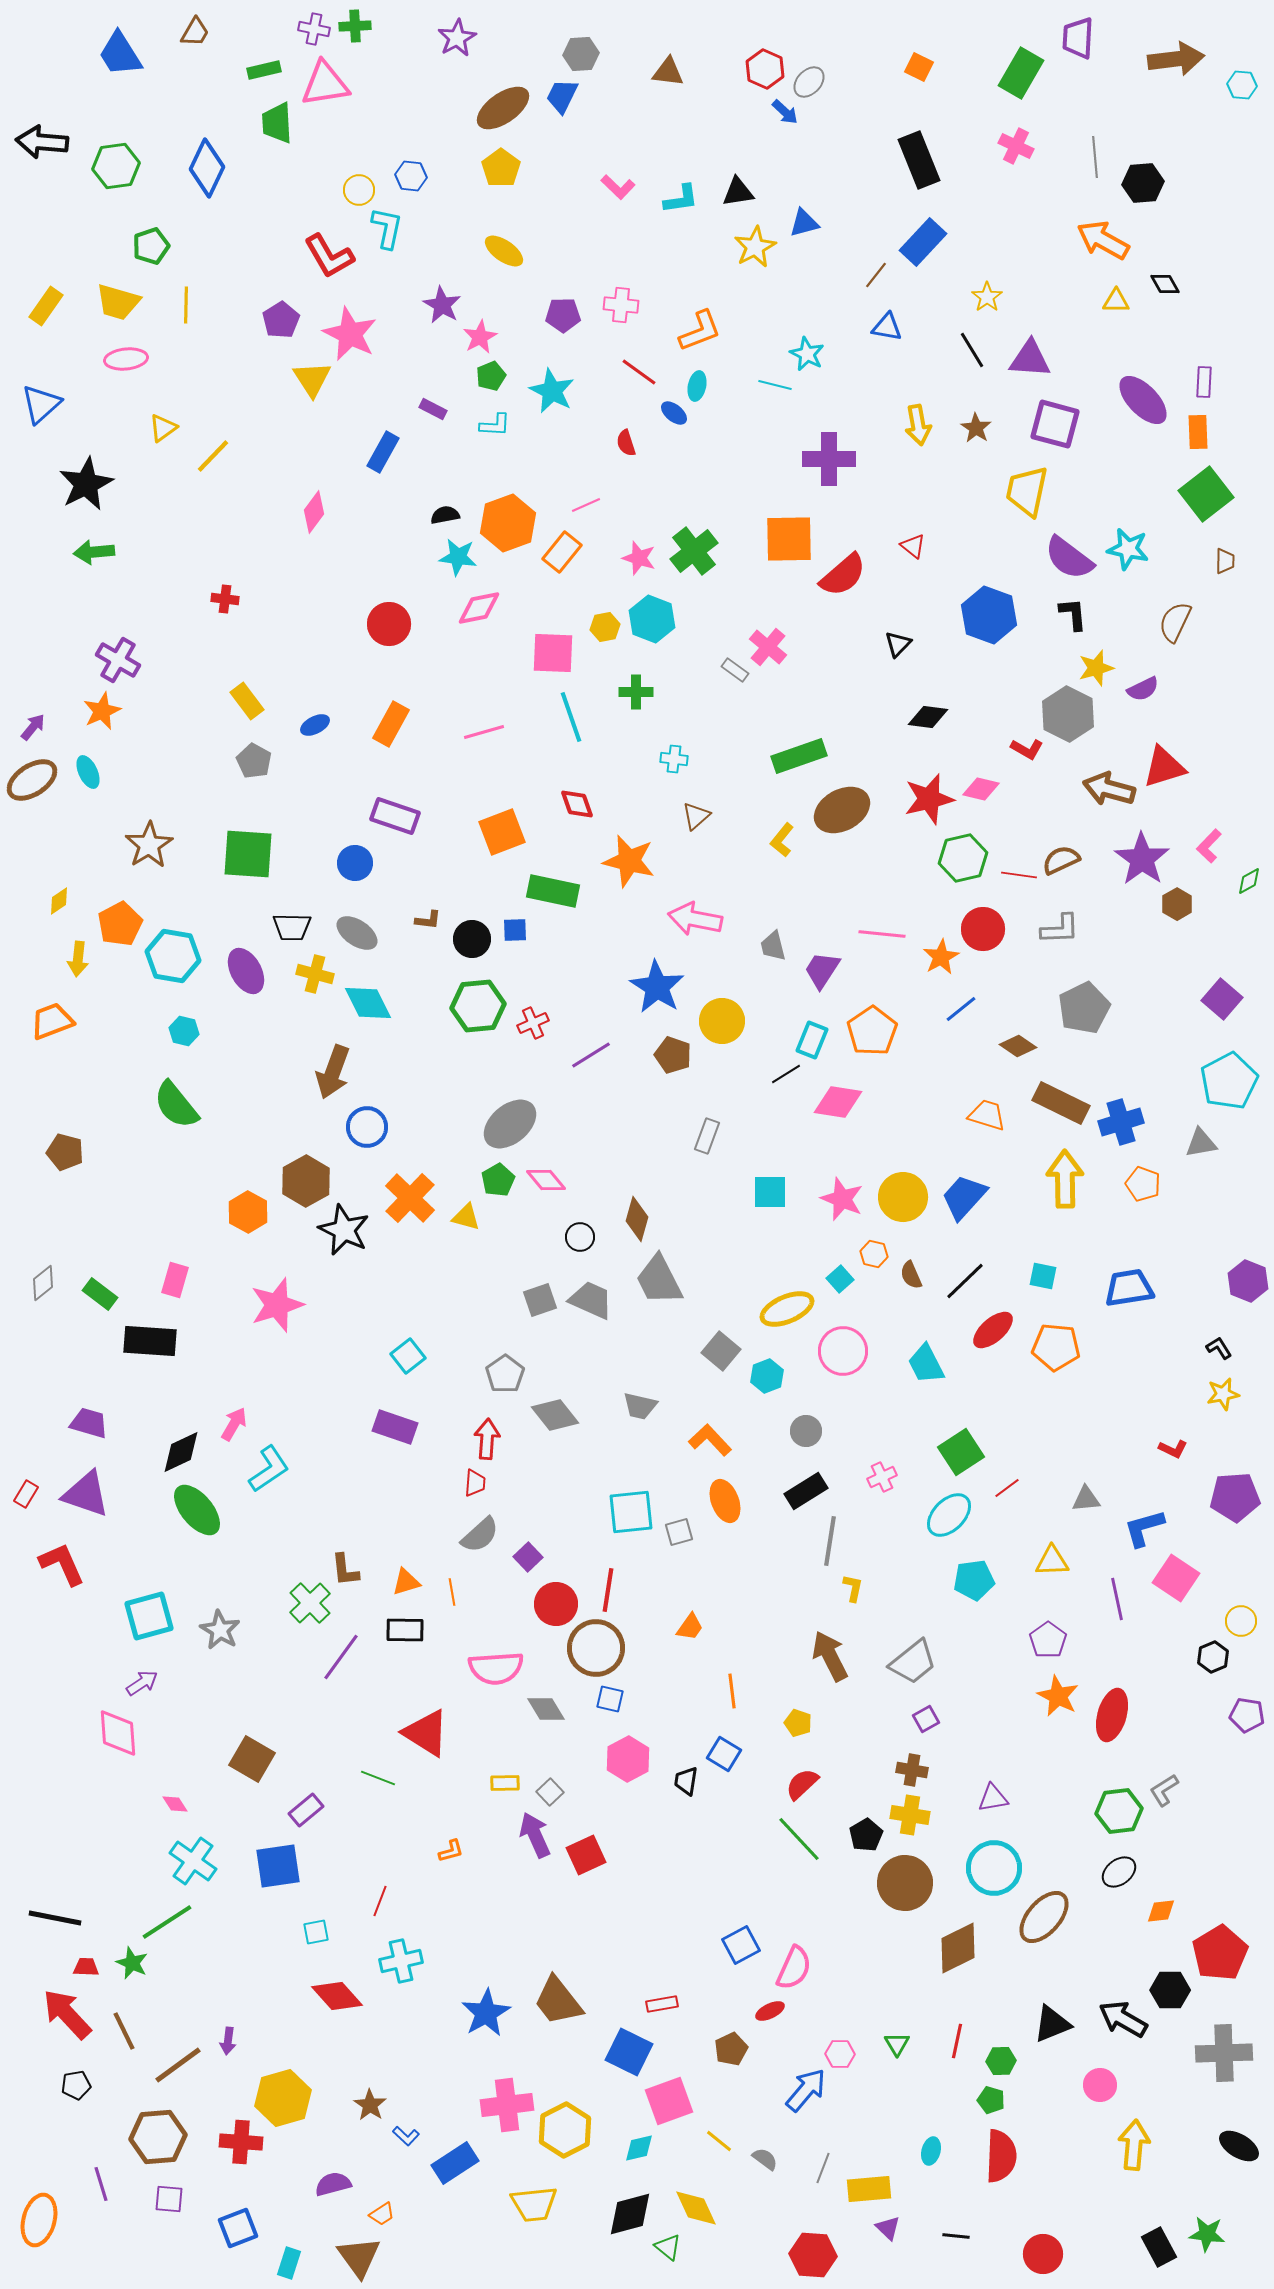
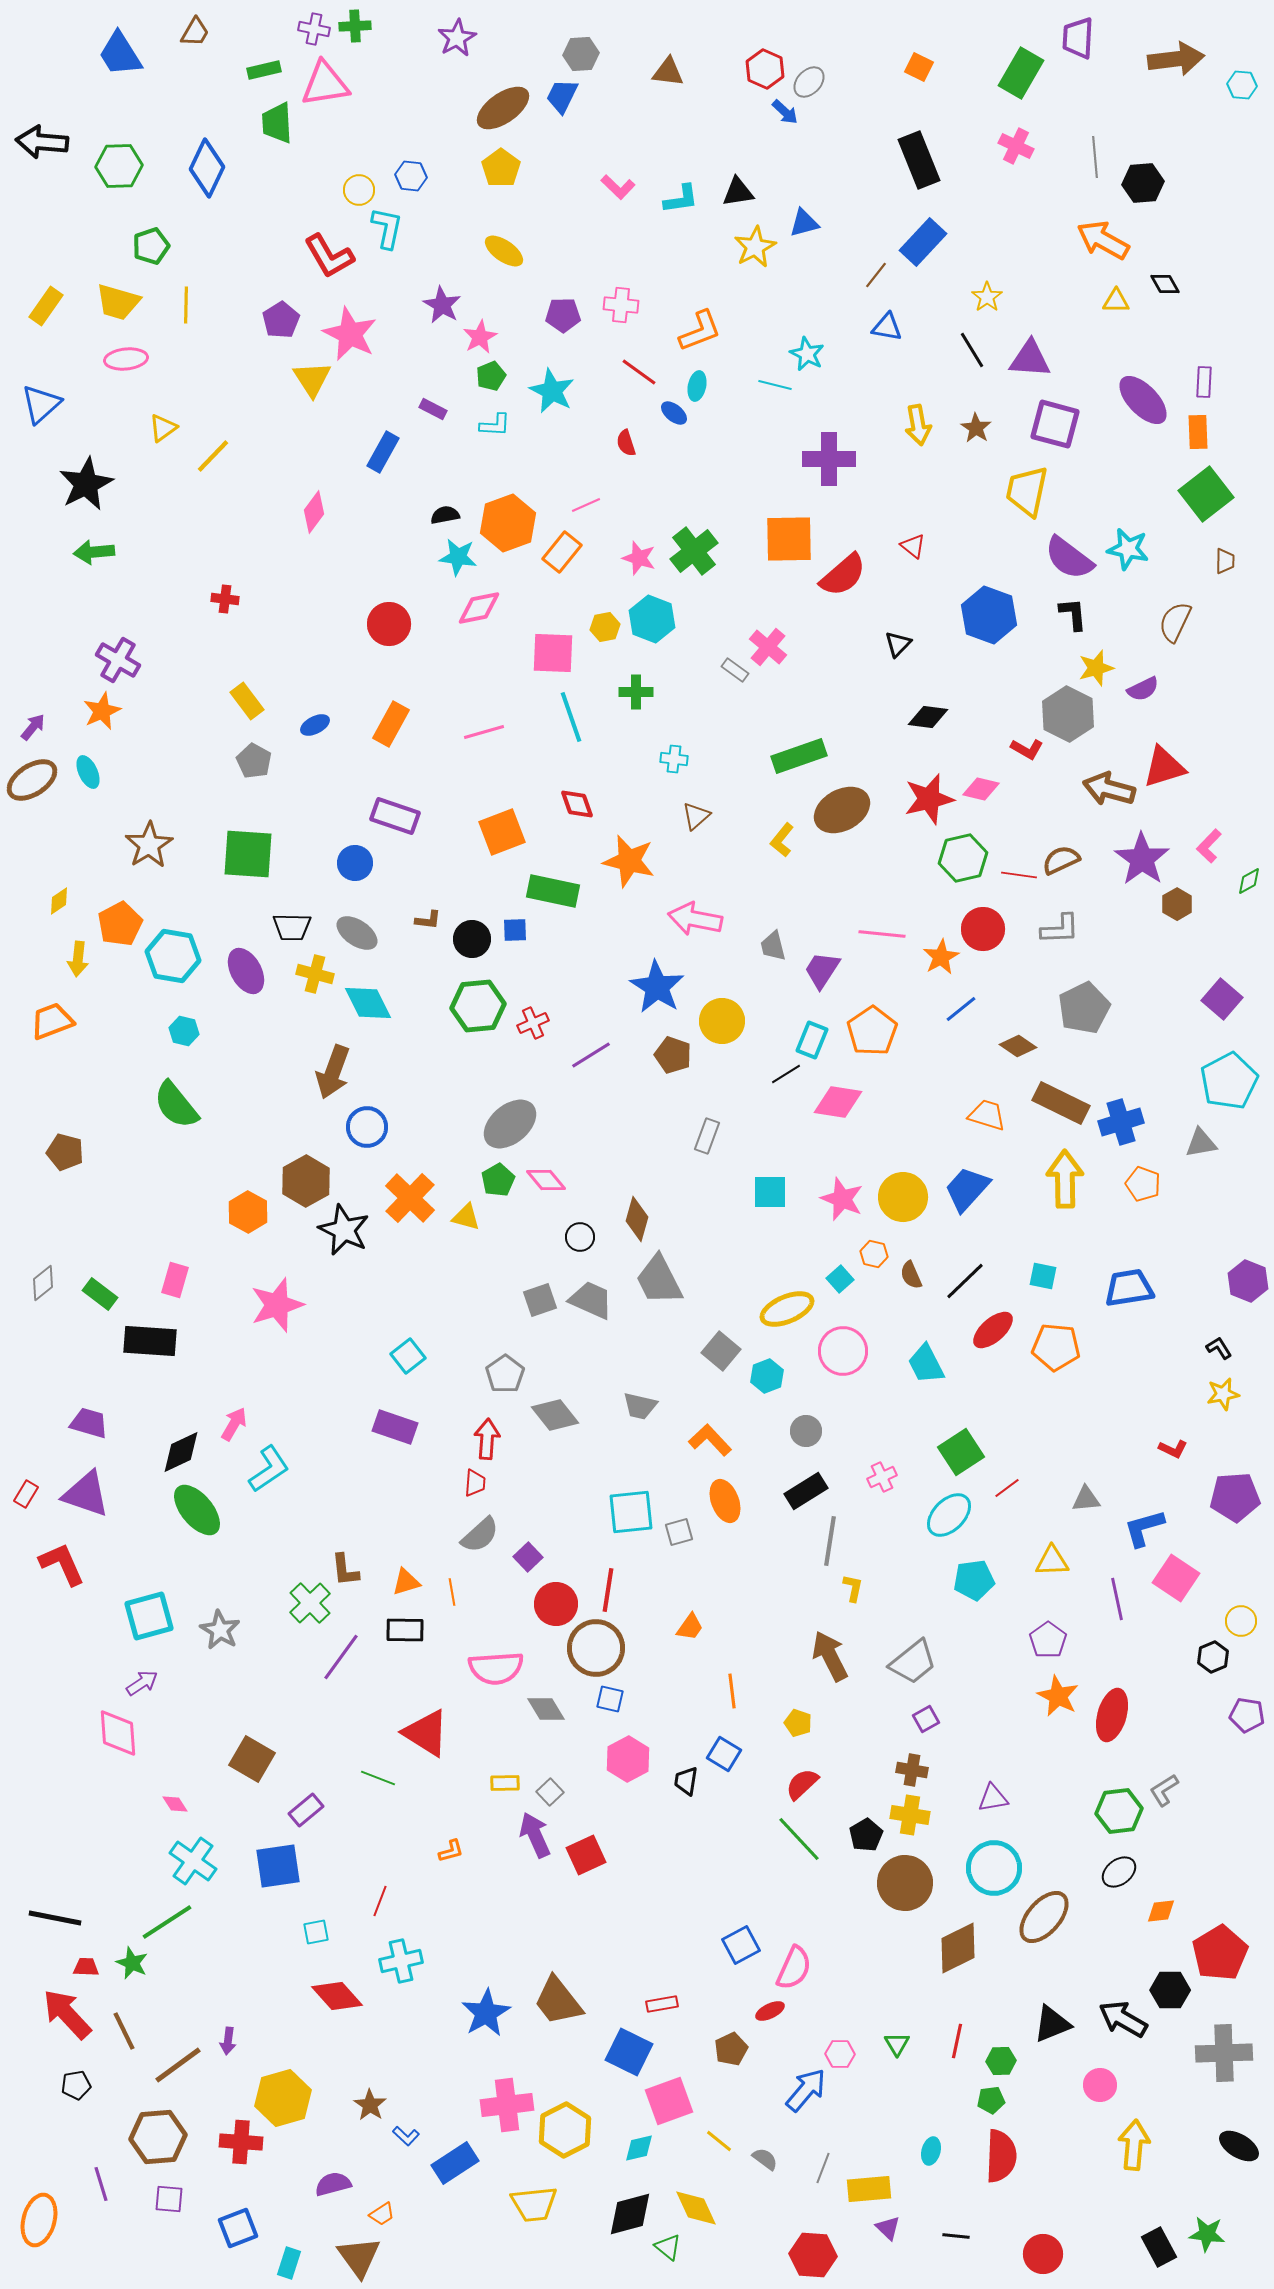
green hexagon at (116, 166): moved 3 px right; rotated 6 degrees clockwise
blue trapezoid at (964, 1197): moved 3 px right, 8 px up
green pentagon at (991, 2100): rotated 24 degrees counterclockwise
